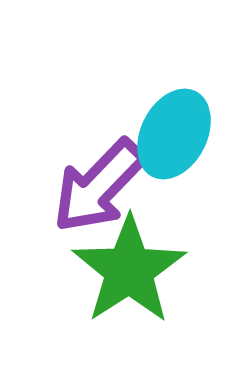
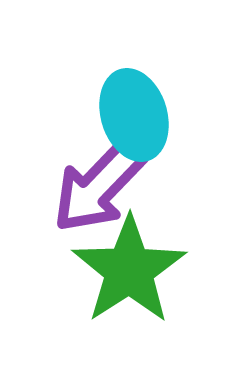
cyan ellipse: moved 40 px left, 19 px up; rotated 44 degrees counterclockwise
